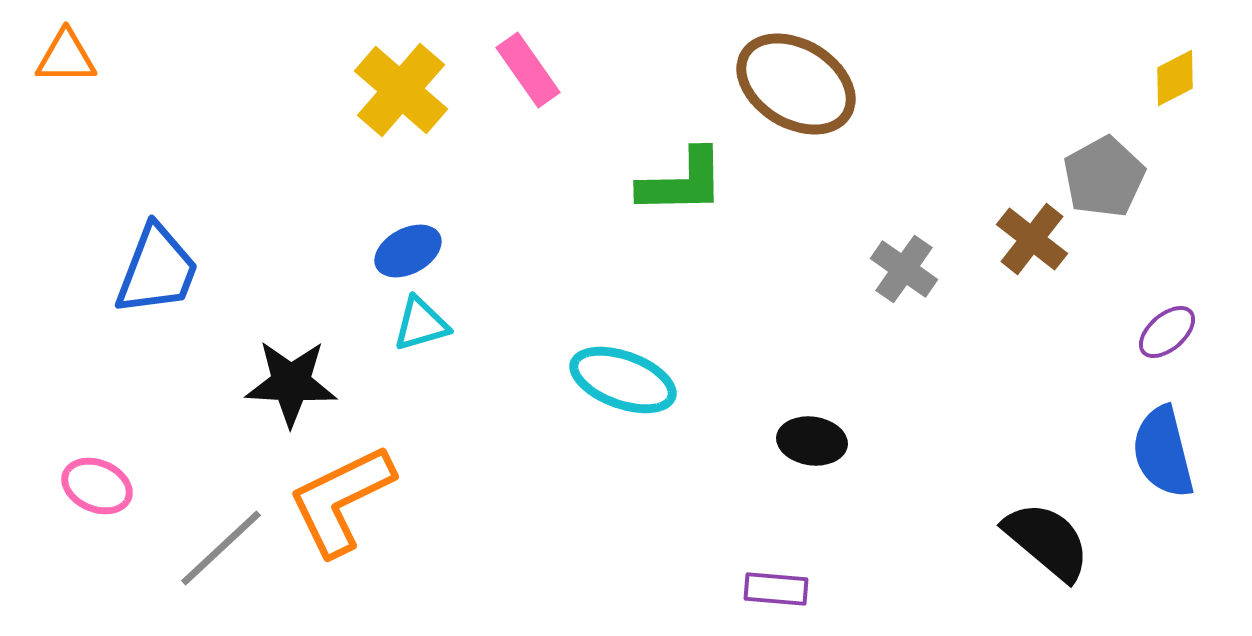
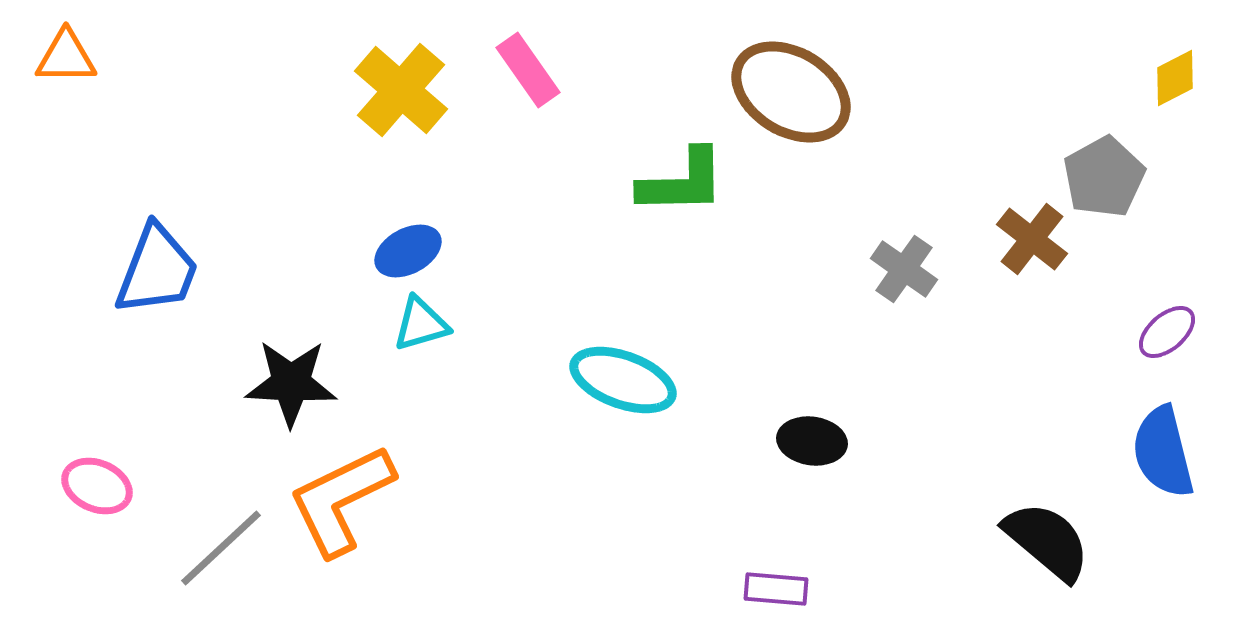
brown ellipse: moved 5 px left, 8 px down
